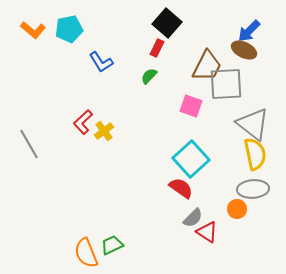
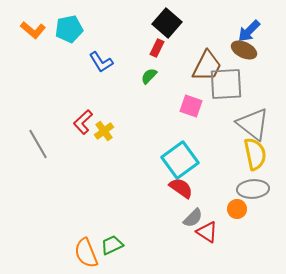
gray line: moved 9 px right
cyan square: moved 11 px left, 1 px down; rotated 6 degrees clockwise
